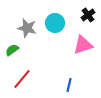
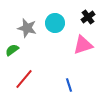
black cross: moved 2 px down
red line: moved 2 px right
blue line: rotated 32 degrees counterclockwise
